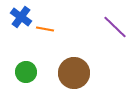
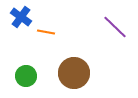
orange line: moved 1 px right, 3 px down
green circle: moved 4 px down
